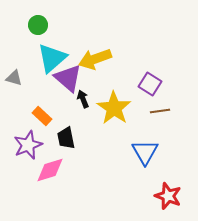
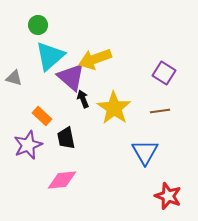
cyan triangle: moved 2 px left, 2 px up
purple triangle: moved 3 px right, 1 px up
purple square: moved 14 px right, 11 px up
pink diamond: moved 12 px right, 10 px down; rotated 12 degrees clockwise
